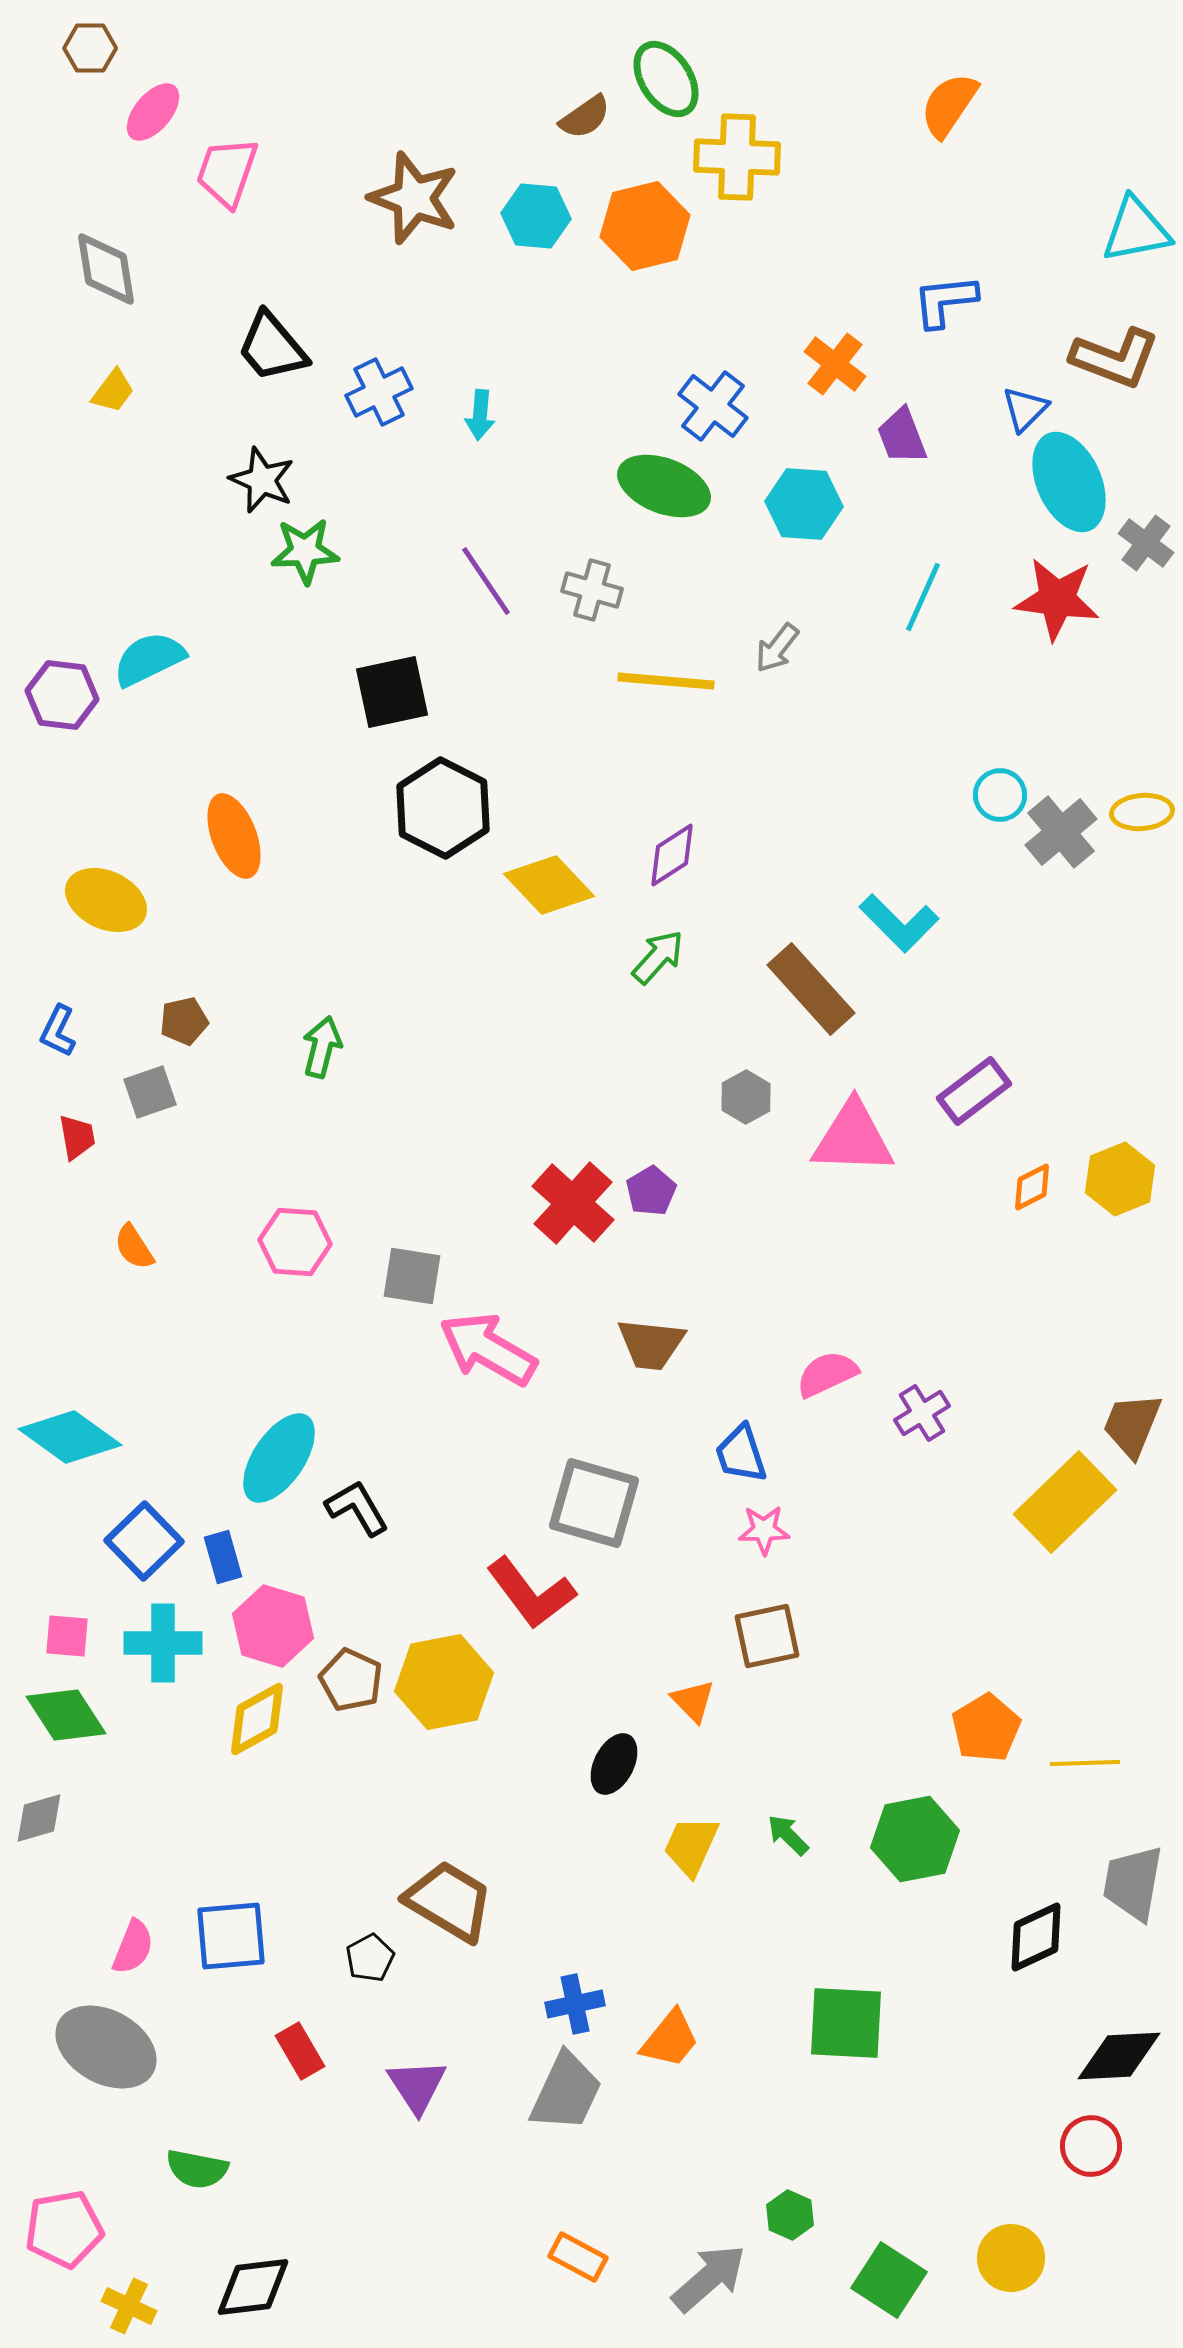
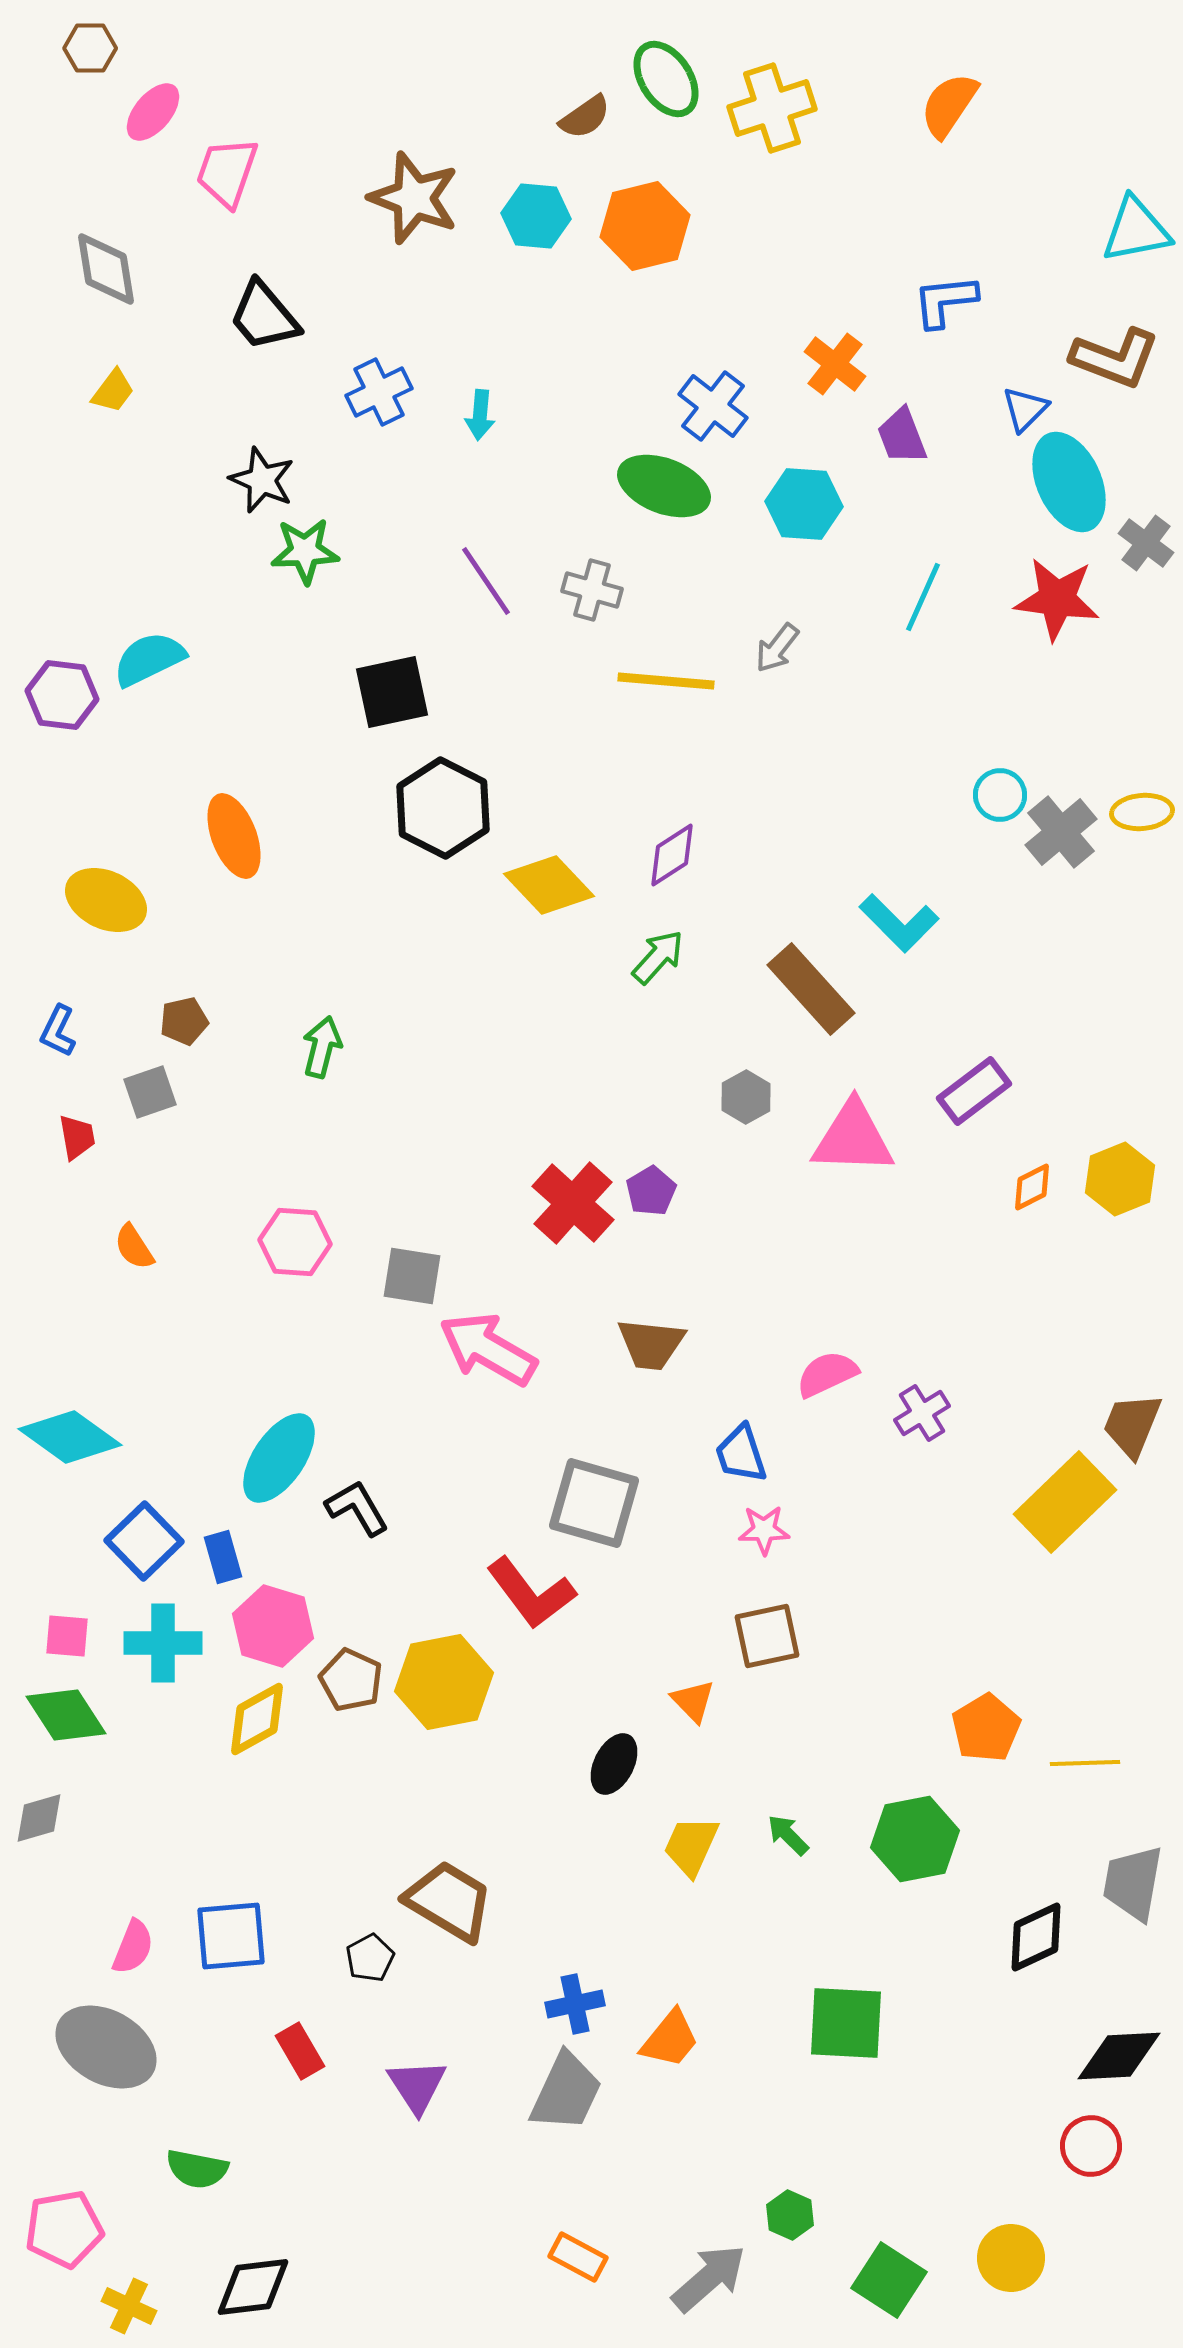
yellow cross at (737, 157): moved 35 px right, 49 px up; rotated 20 degrees counterclockwise
black trapezoid at (272, 347): moved 8 px left, 31 px up
